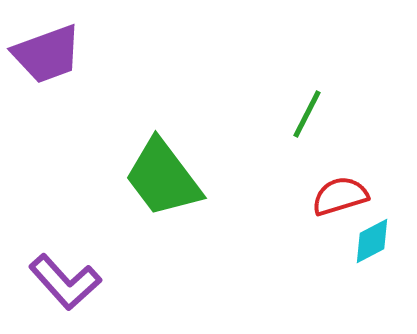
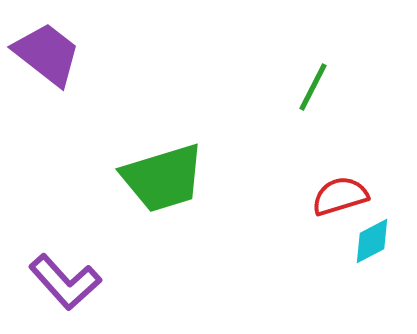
purple trapezoid: rotated 122 degrees counterclockwise
green line: moved 6 px right, 27 px up
green trapezoid: rotated 70 degrees counterclockwise
